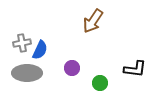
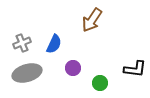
brown arrow: moved 1 px left, 1 px up
gray cross: rotated 12 degrees counterclockwise
blue semicircle: moved 14 px right, 6 px up
purple circle: moved 1 px right
gray ellipse: rotated 16 degrees counterclockwise
